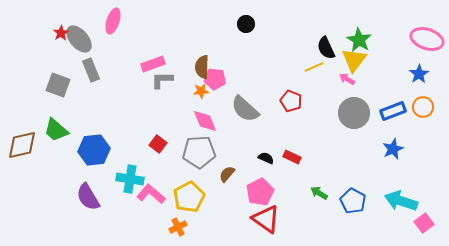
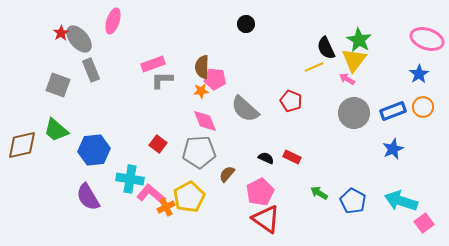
orange cross at (178, 227): moved 12 px left, 20 px up
